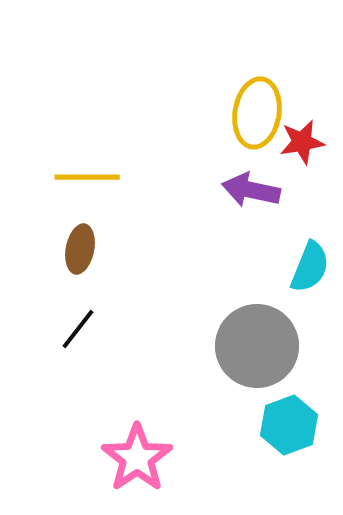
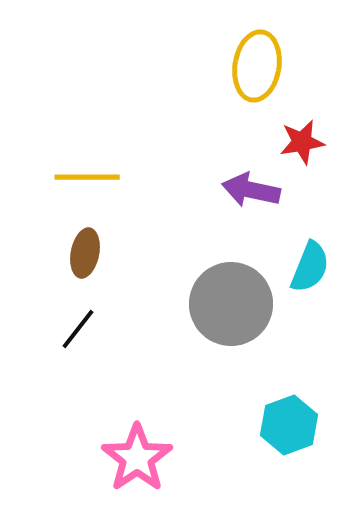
yellow ellipse: moved 47 px up
brown ellipse: moved 5 px right, 4 px down
gray circle: moved 26 px left, 42 px up
